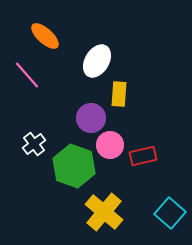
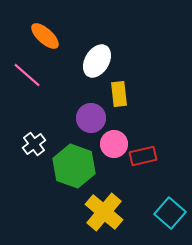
pink line: rotated 8 degrees counterclockwise
yellow rectangle: rotated 10 degrees counterclockwise
pink circle: moved 4 px right, 1 px up
